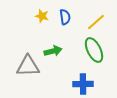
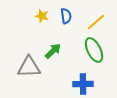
blue semicircle: moved 1 px right, 1 px up
green arrow: rotated 30 degrees counterclockwise
gray triangle: moved 1 px right, 1 px down
